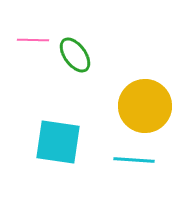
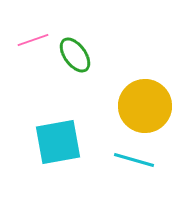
pink line: rotated 20 degrees counterclockwise
cyan square: rotated 18 degrees counterclockwise
cyan line: rotated 12 degrees clockwise
